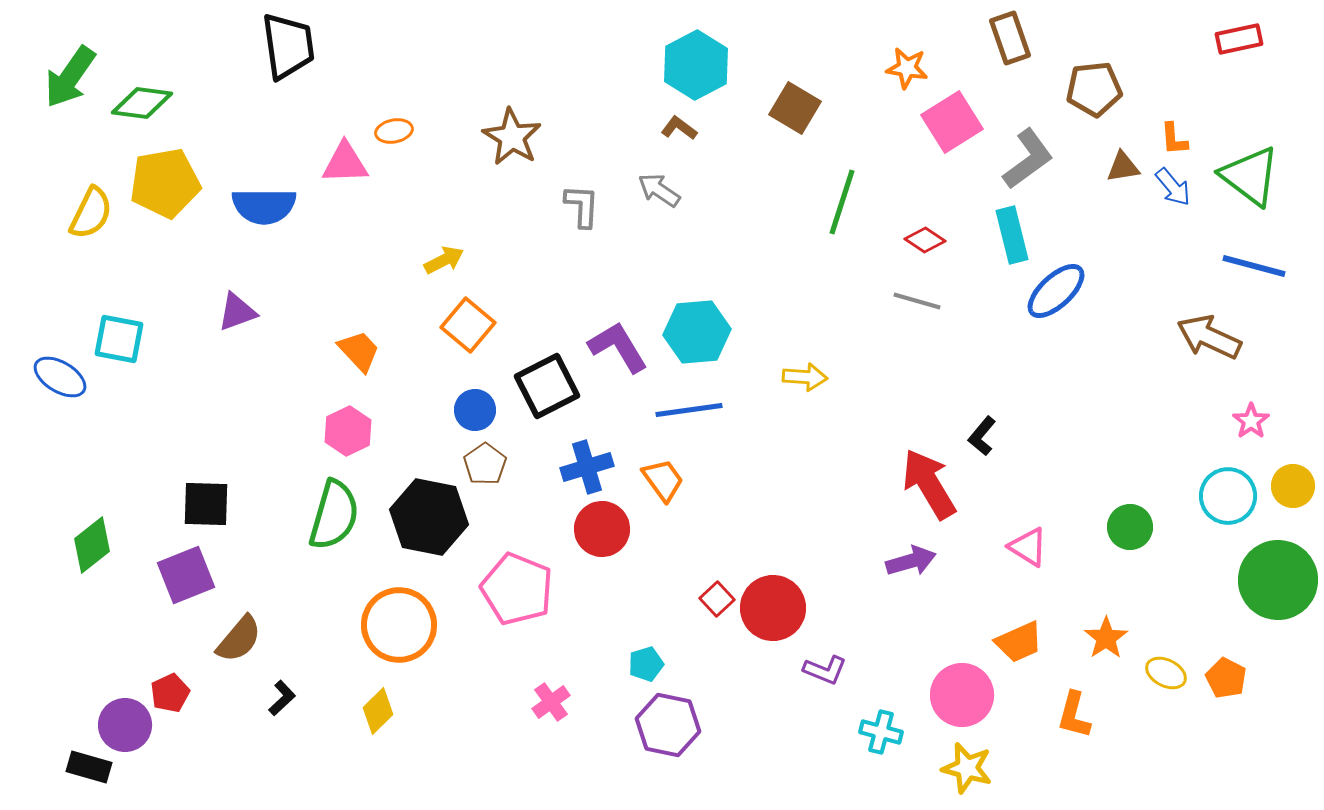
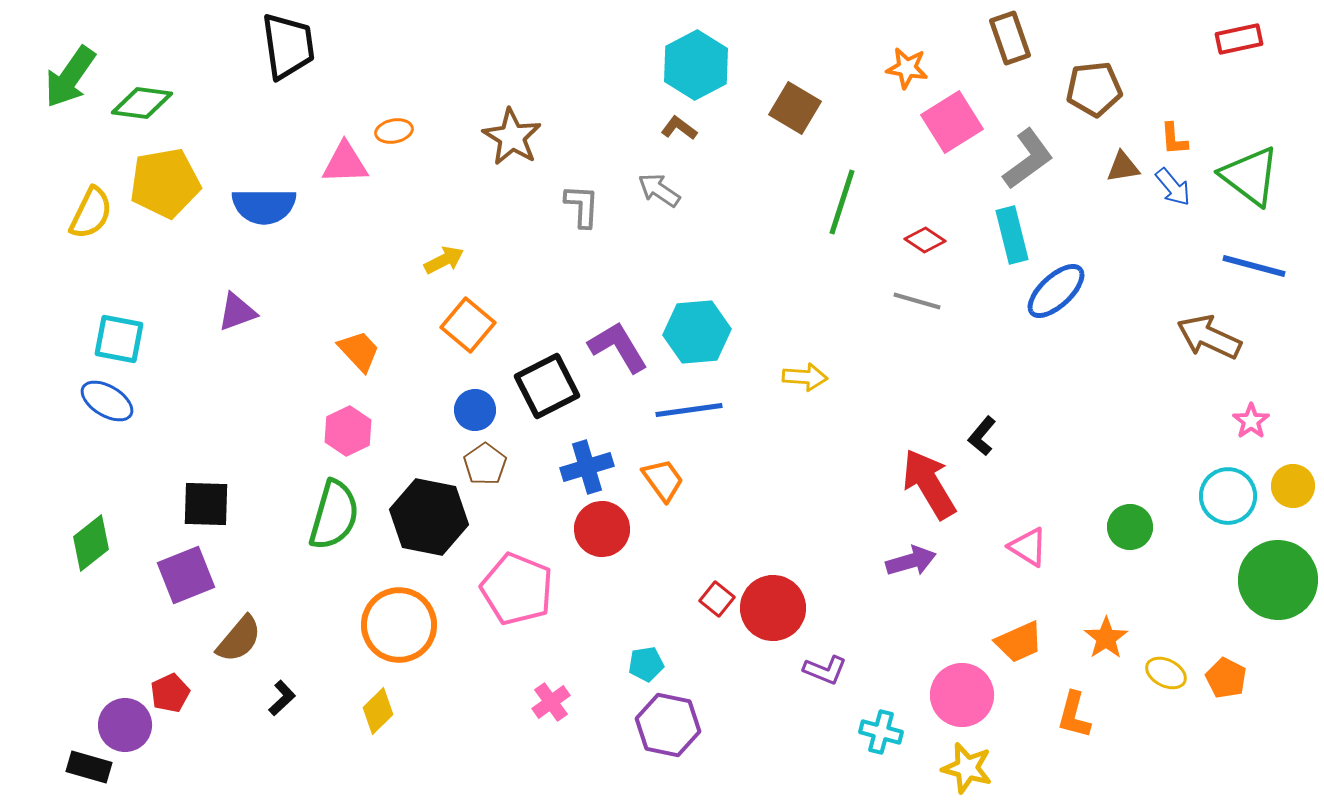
blue ellipse at (60, 377): moved 47 px right, 24 px down
green diamond at (92, 545): moved 1 px left, 2 px up
red square at (717, 599): rotated 8 degrees counterclockwise
cyan pentagon at (646, 664): rotated 8 degrees clockwise
